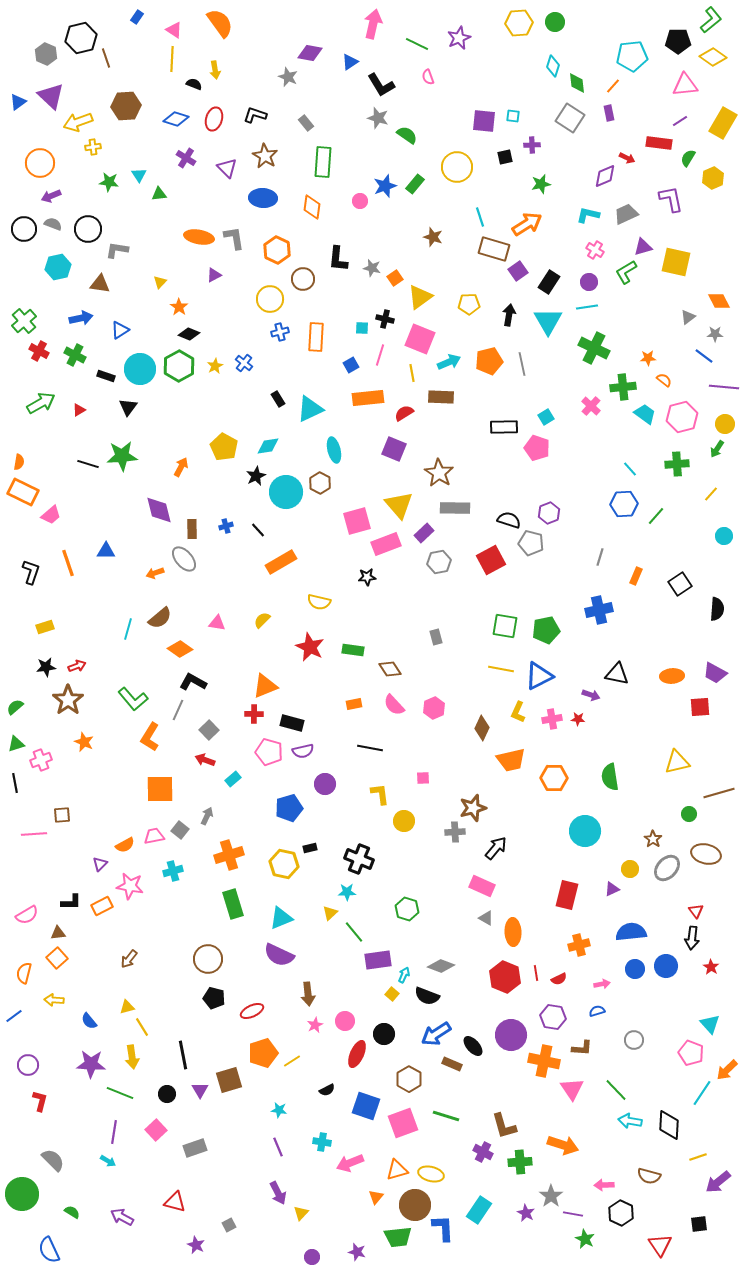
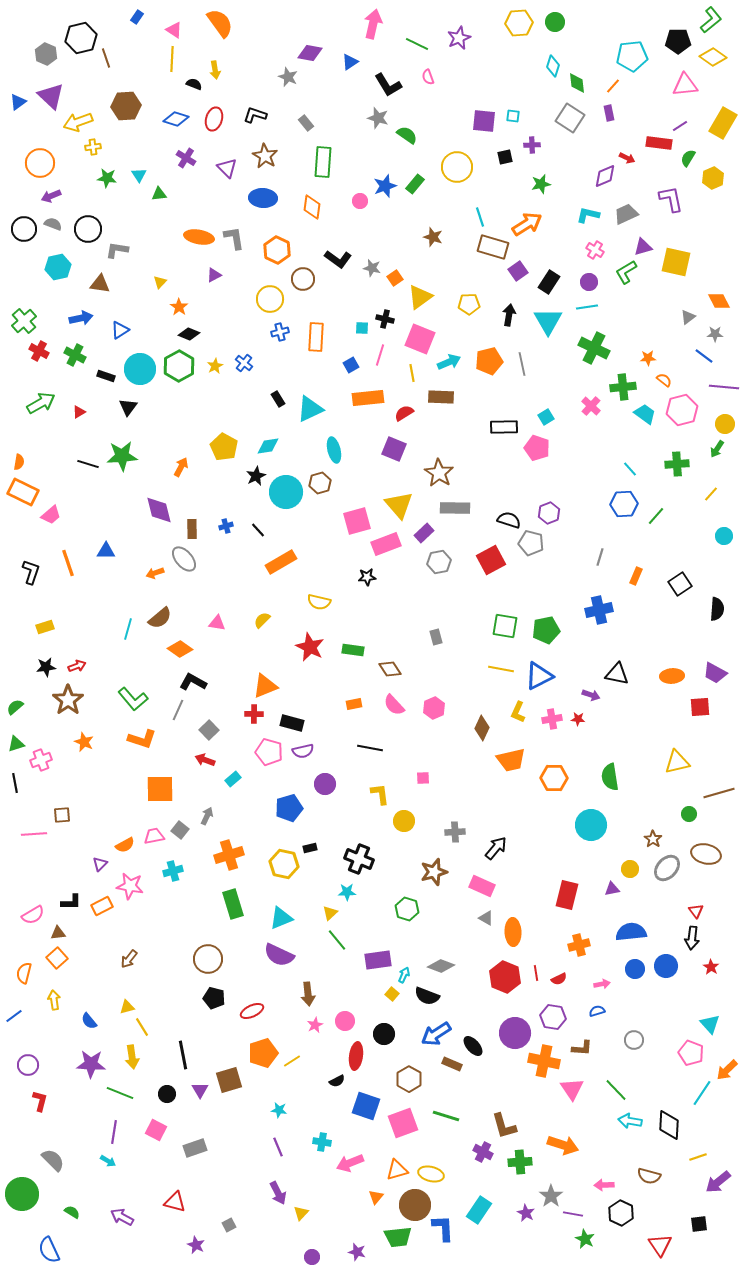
black L-shape at (381, 85): moved 7 px right
purple line at (680, 121): moved 5 px down
green star at (109, 182): moved 2 px left, 4 px up
brown rectangle at (494, 249): moved 1 px left, 2 px up
black L-shape at (338, 259): rotated 60 degrees counterclockwise
red triangle at (79, 410): moved 2 px down
pink hexagon at (682, 417): moved 7 px up
brown hexagon at (320, 483): rotated 15 degrees clockwise
orange L-shape at (150, 737): moved 8 px left, 2 px down; rotated 104 degrees counterclockwise
brown star at (473, 808): moved 39 px left, 64 px down
cyan circle at (585, 831): moved 6 px right, 6 px up
purple triangle at (612, 889): rotated 14 degrees clockwise
pink semicircle at (27, 915): moved 6 px right
green line at (354, 932): moved 17 px left, 8 px down
yellow arrow at (54, 1000): rotated 78 degrees clockwise
purple circle at (511, 1035): moved 4 px right, 2 px up
red ellipse at (357, 1054): moved 1 px left, 2 px down; rotated 16 degrees counterclockwise
black semicircle at (327, 1090): moved 10 px right, 9 px up
pink square at (156, 1130): rotated 20 degrees counterclockwise
